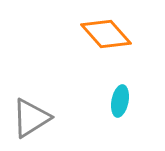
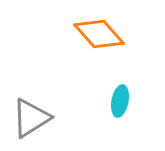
orange diamond: moved 7 px left
